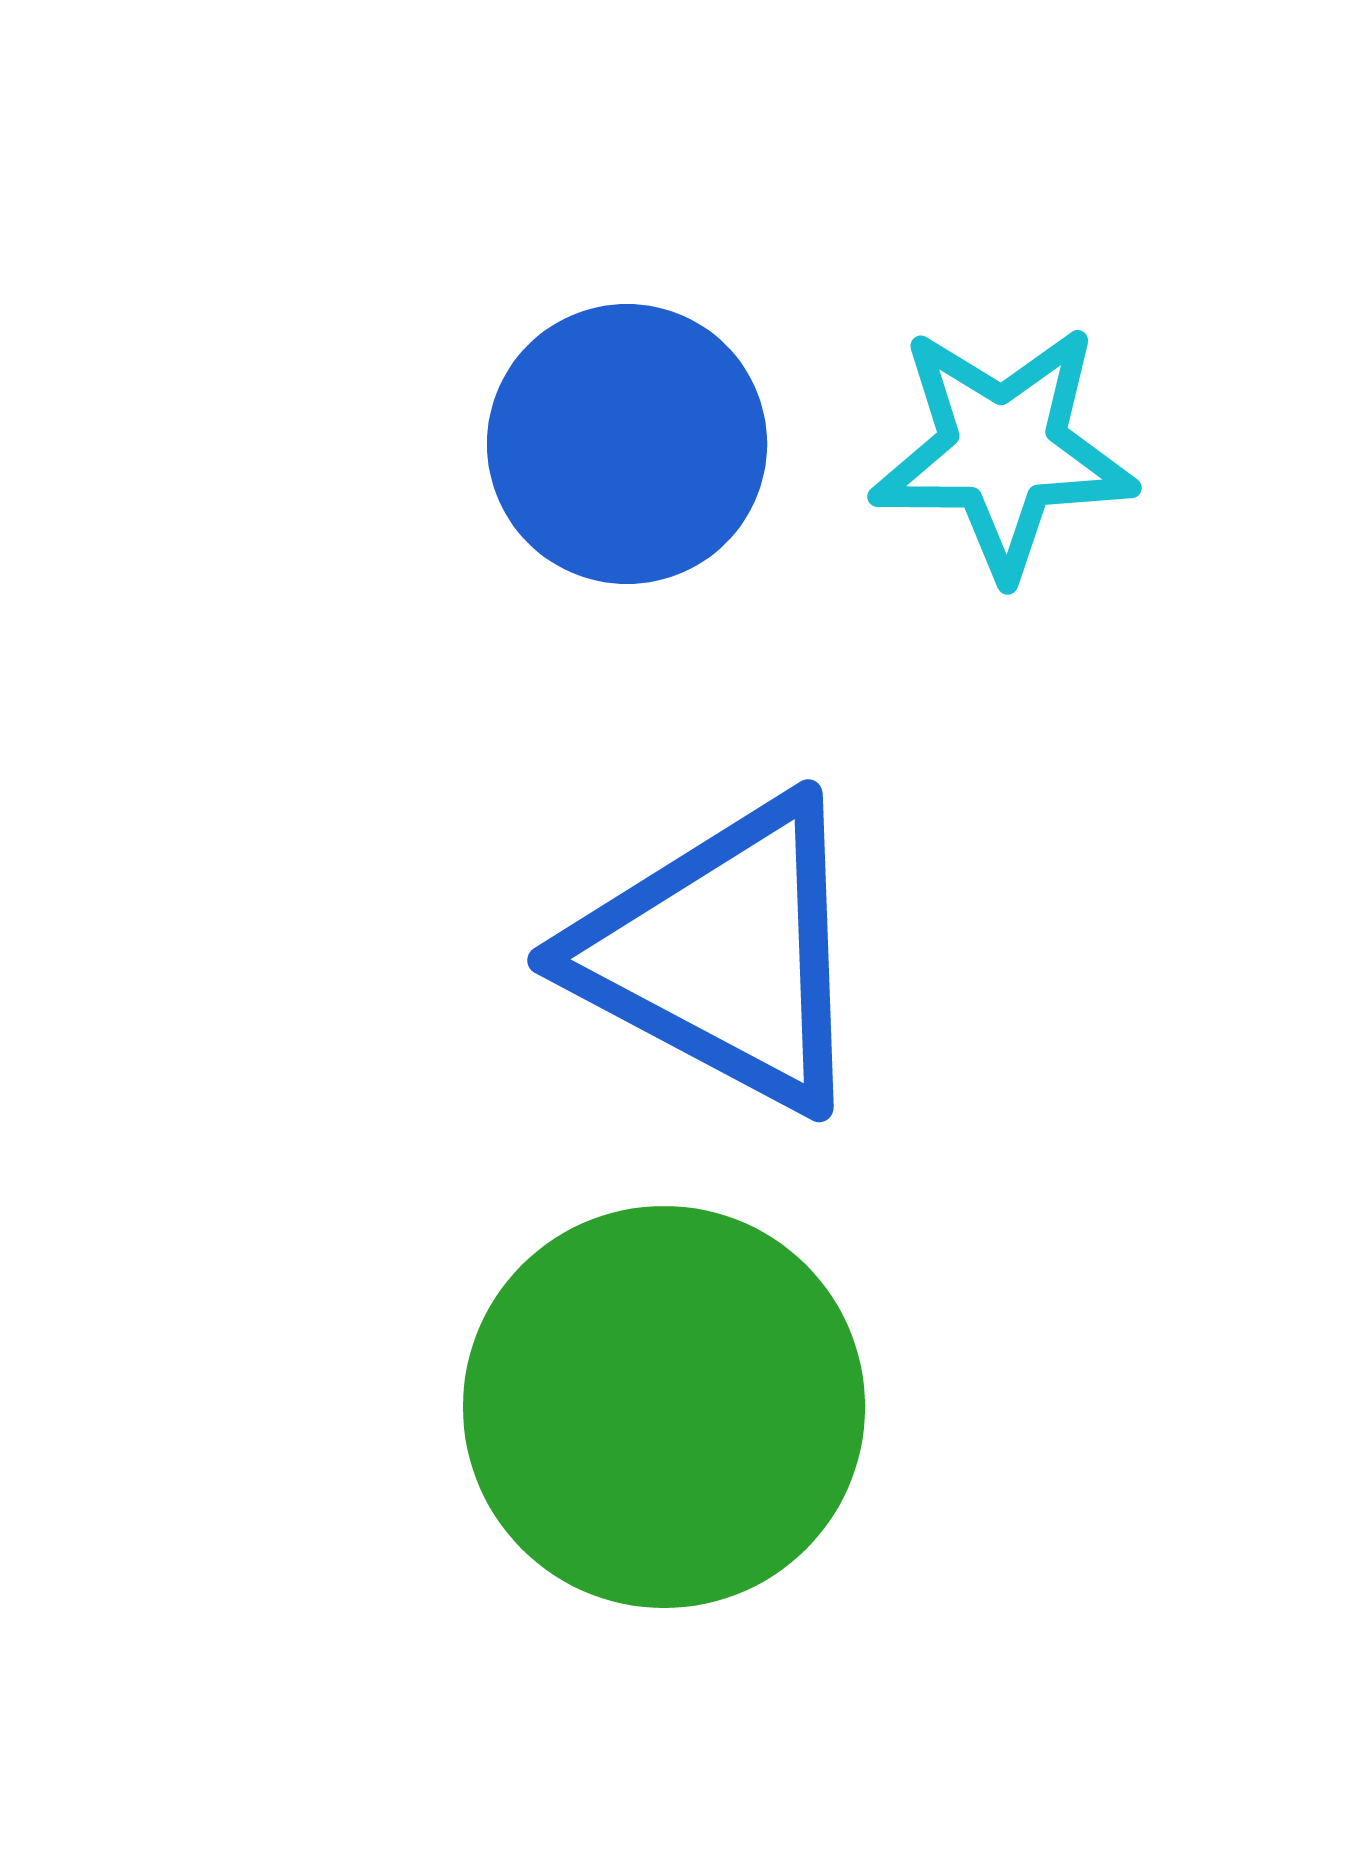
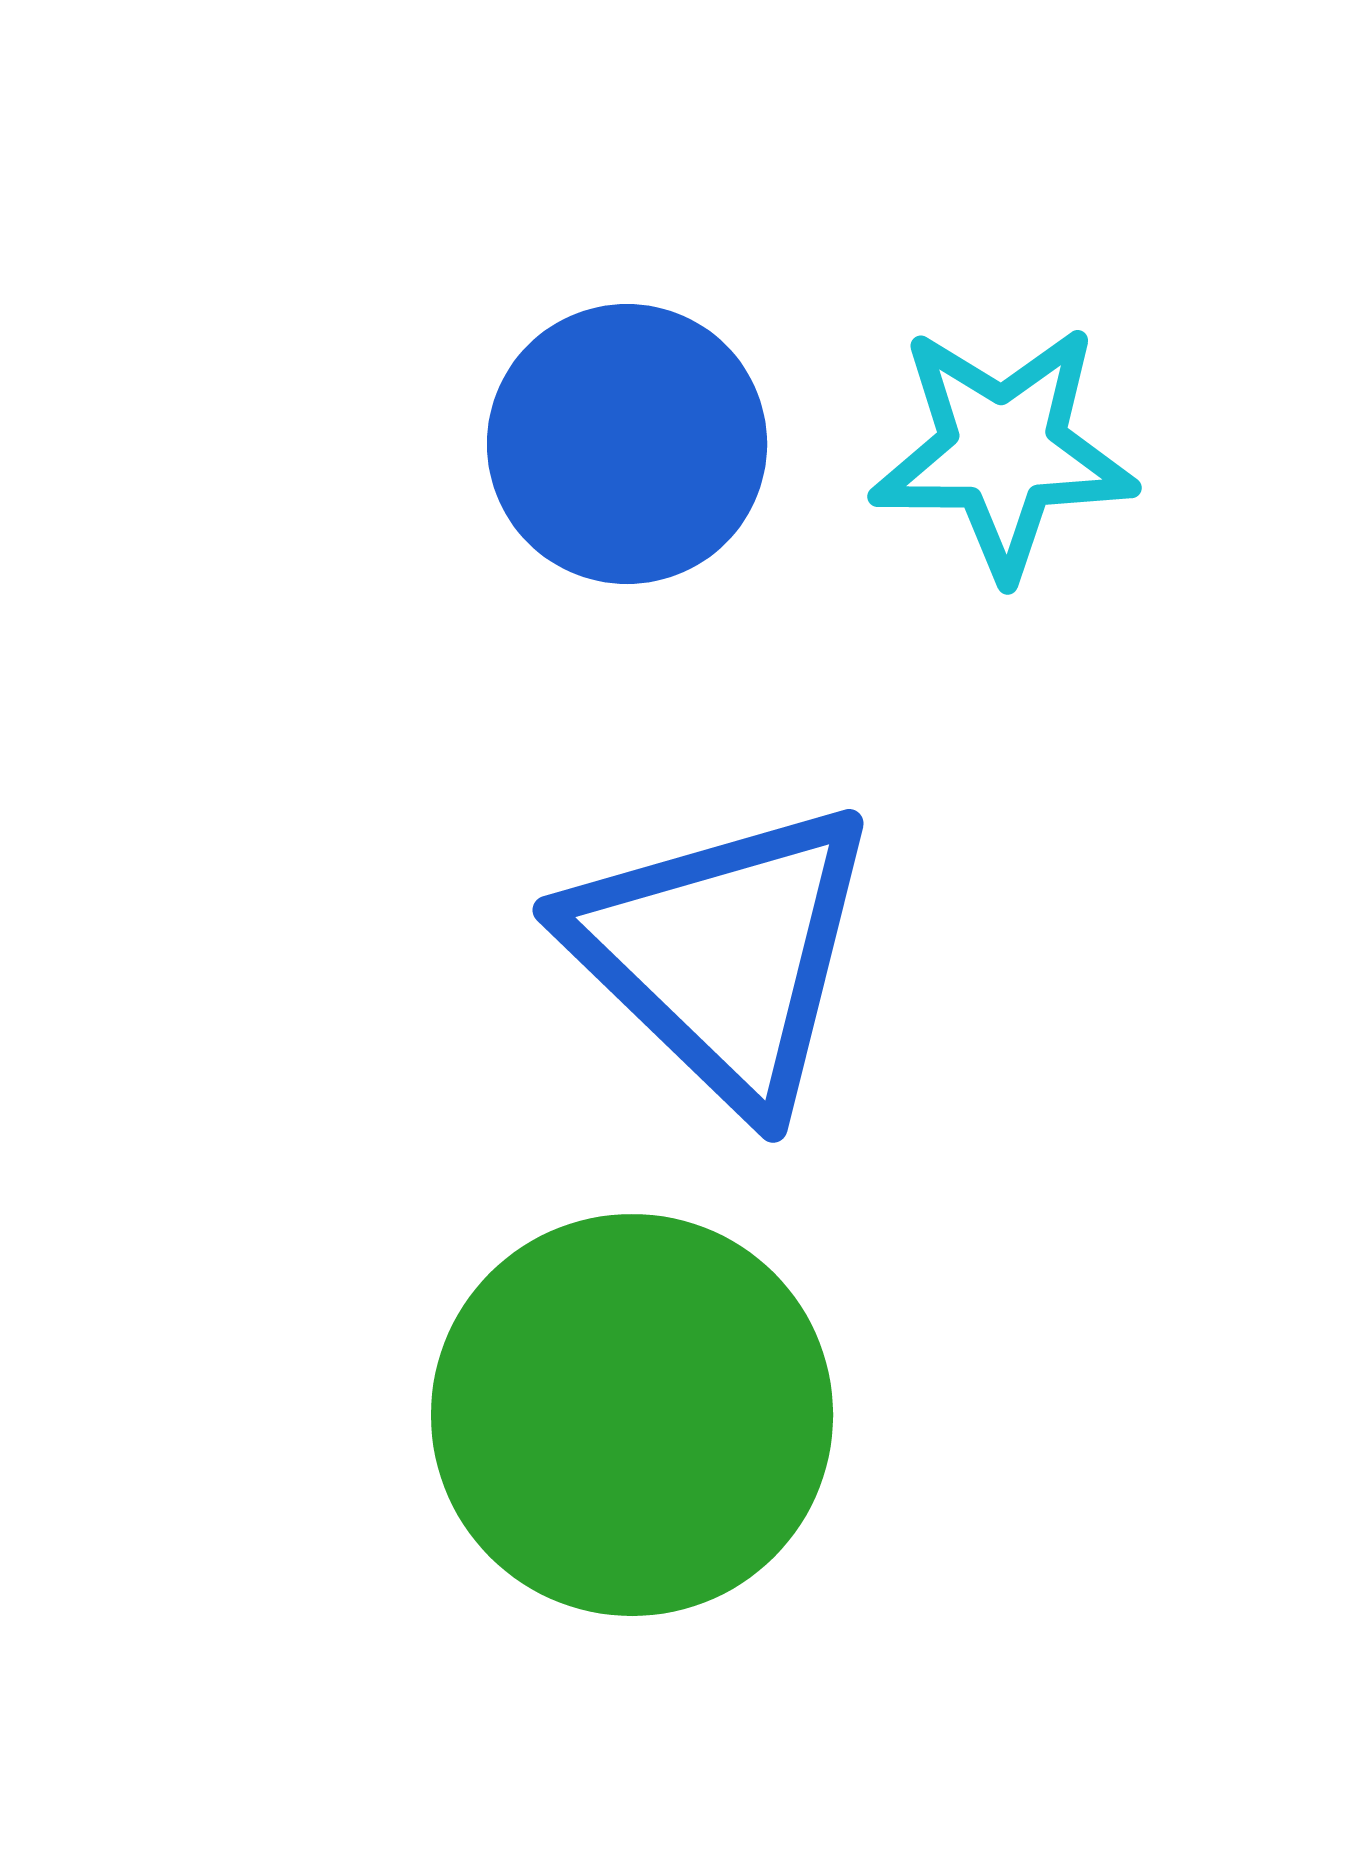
blue triangle: rotated 16 degrees clockwise
green circle: moved 32 px left, 8 px down
